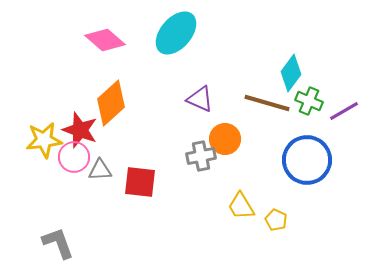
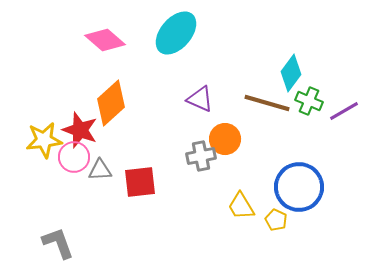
blue circle: moved 8 px left, 27 px down
red square: rotated 12 degrees counterclockwise
